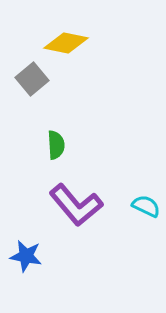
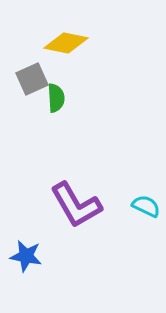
gray square: rotated 16 degrees clockwise
green semicircle: moved 47 px up
purple L-shape: rotated 10 degrees clockwise
